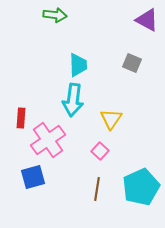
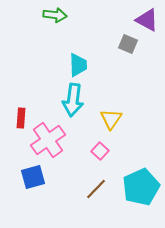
gray square: moved 4 px left, 19 px up
brown line: moved 1 px left; rotated 35 degrees clockwise
